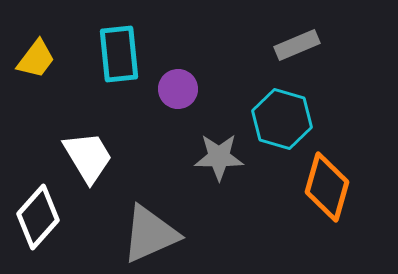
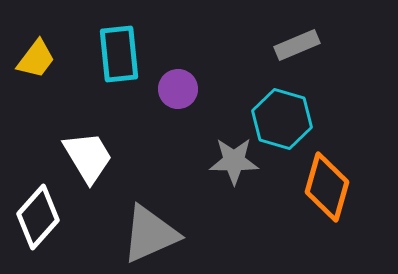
gray star: moved 15 px right, 4 px down
